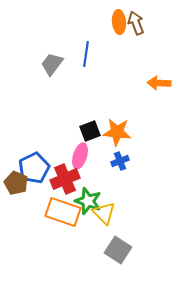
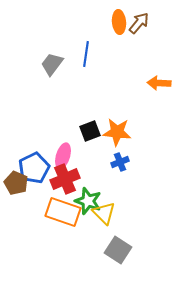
brown arrow: moved 3 px right; rotated 60 degrees clockwise
pink ellipse: moved 17 px left
blue cross: moved 1 px down
